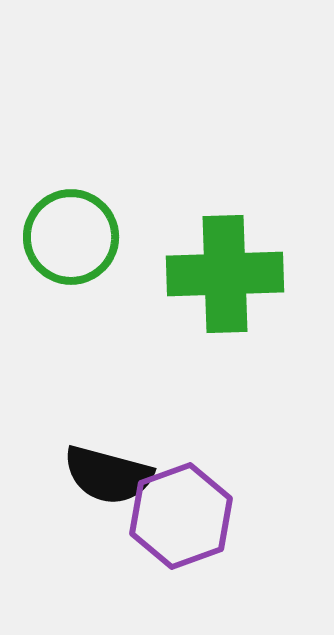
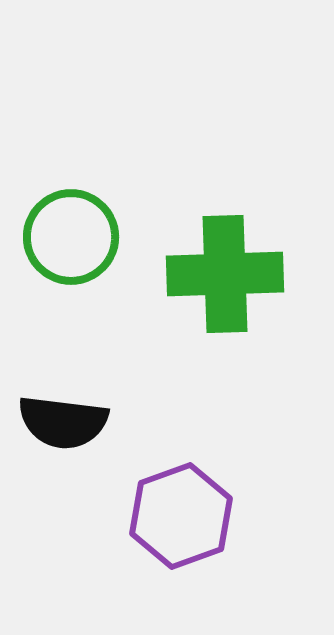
black semicircle: moved 45 px left, 53 px up; rotated 8 degrees counterclockwise
